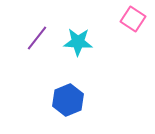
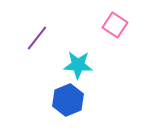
pink square: moved 18 px left, 6 px down
cyan star: moved 23 px down
